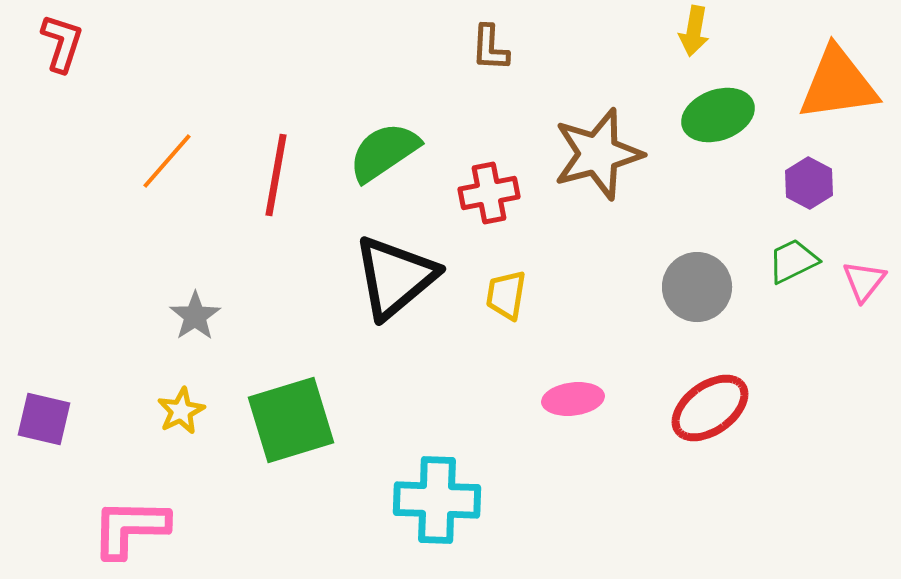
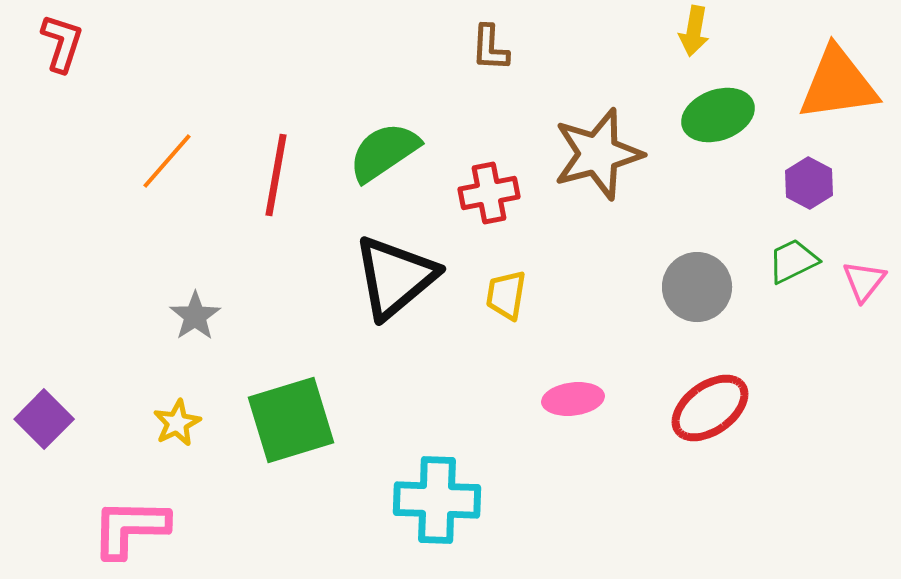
yellow star: moved 4 px left, 12 px down
purple square: rotated 32 degrees clockwise
